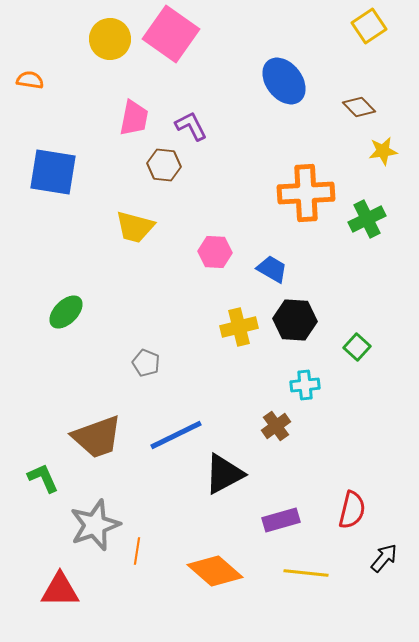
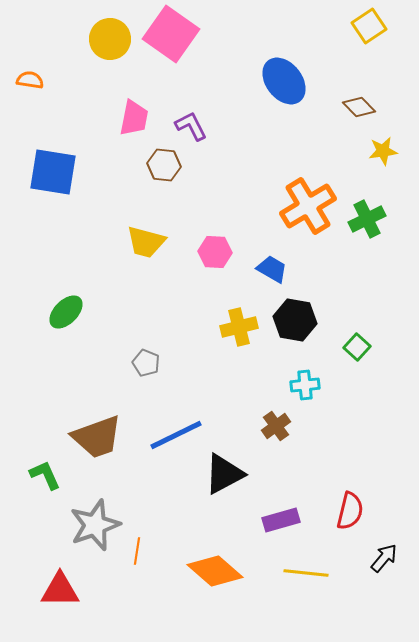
orange cross: moved 2 px right, 13 px down; rotated 28 degrees counterclockwise
yellow trapezoid: moved 11 px right, 15 px down
black hexagon: rotated 6 degrees clockwise
green L-shape: moved 2 px right, 3 px up
red semicircle: moved 2 px left, 1 px down
